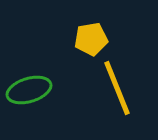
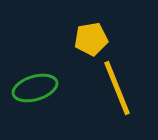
green ellipse: moved 6 px right, 2 px up
